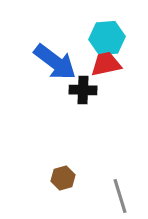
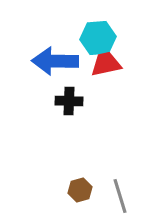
cyan hexagon: moved 9 px left
blue arrow: moved 1 px up; rotated 144 degrees clockwise
black cross: moved 14 px left, 11 px down
brown hexagon: moved 17 px right, 12 px down
